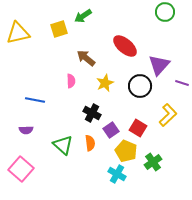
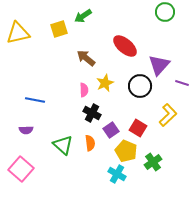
pink semicircle: moved 13 px right, 9 px down
